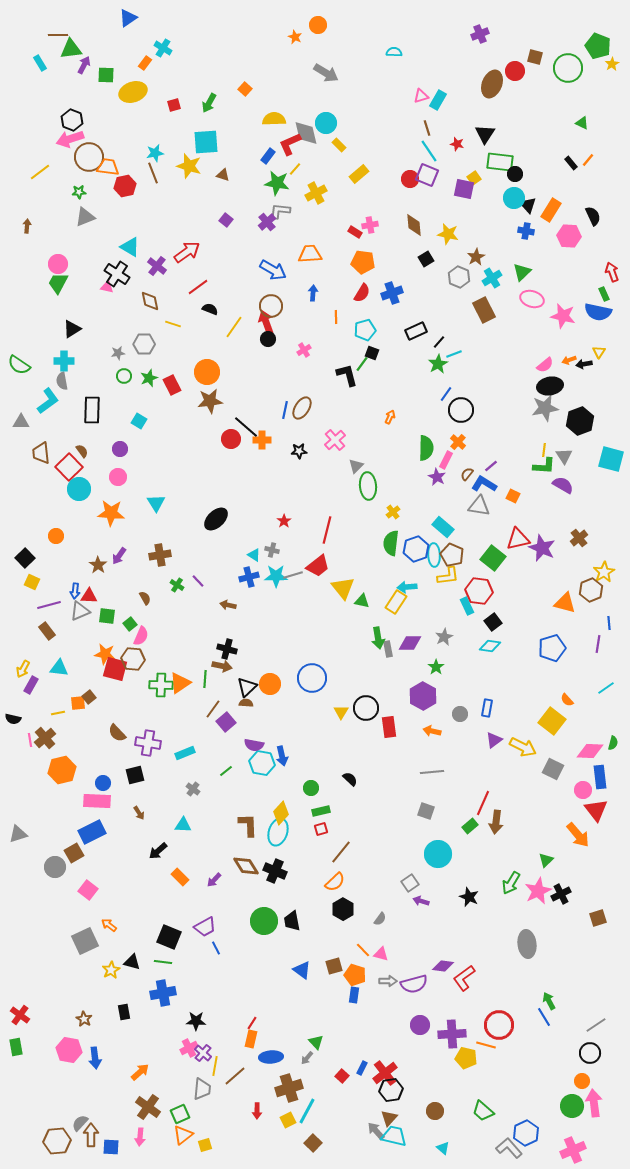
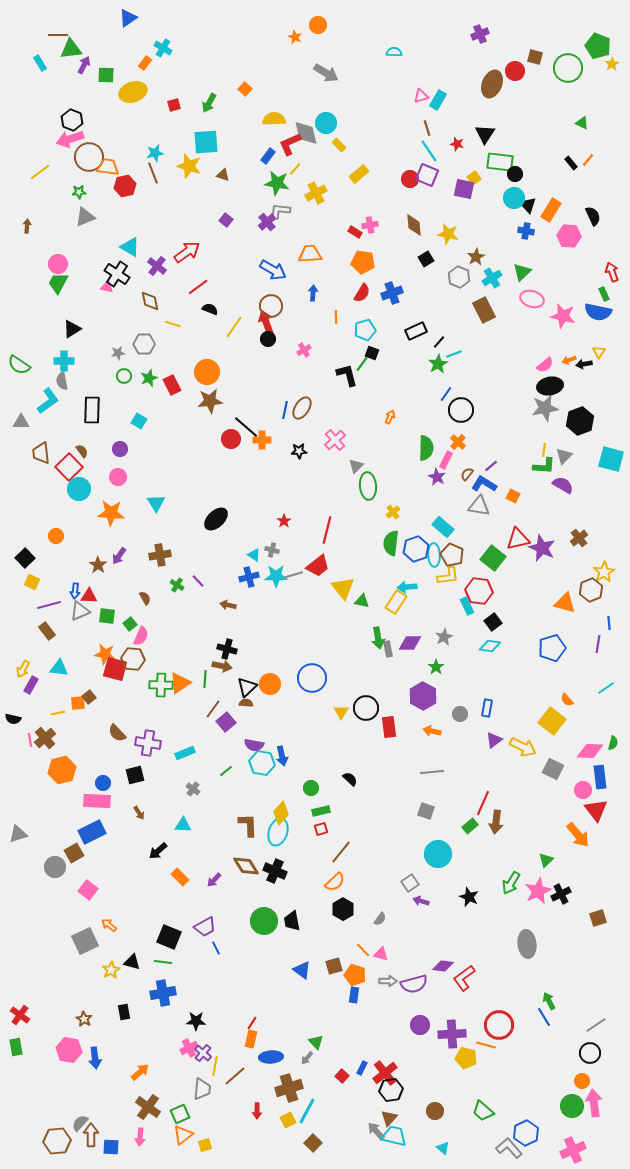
gray triangle at (564, 456): rotated 18 degrees clockwise
